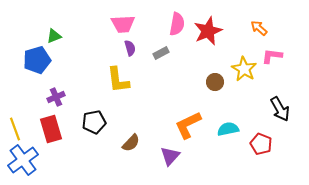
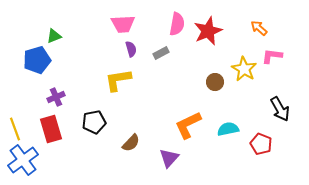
purple semicircle: moved 1 px right, 1 px down
yellow L-shape: rotated 88 degrees clockwise
purple triangle: moved 1 px left, 2 px down
